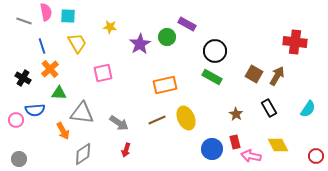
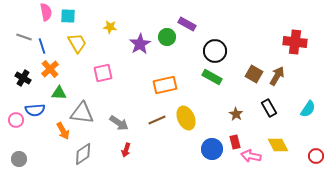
gray line: moved 16 px down
